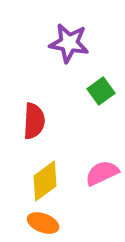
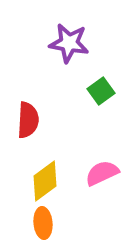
red semicircle: moved 6 px left, 1 px up
orange ellipse: rotated 64 degrees clockwise
